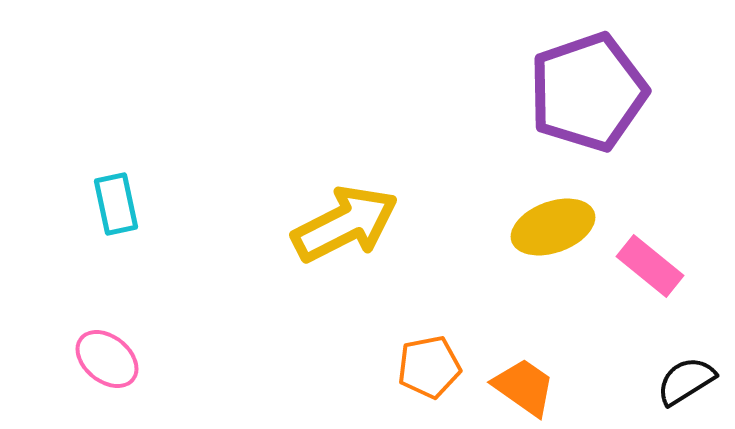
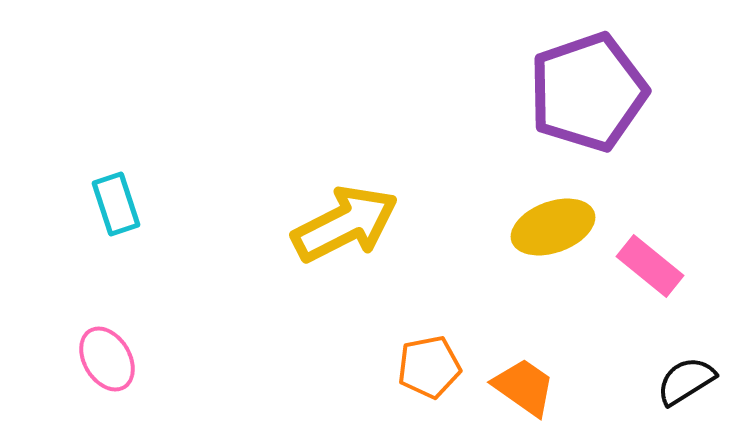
cyan rectangle: rotated 6 degrees counterclockwise
pink ellipse: rotated 20 degrees clockwise
